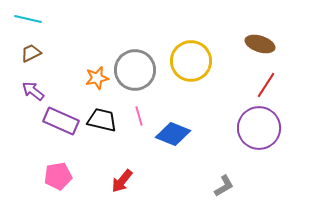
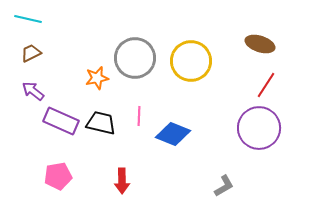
gray circle: moved 12 px up
pink line: rotated 18 degrees clockwise
black trapezoid: moved 1 px left, 3 px down
red arrow: rotated 40 degrees counterclockwise
